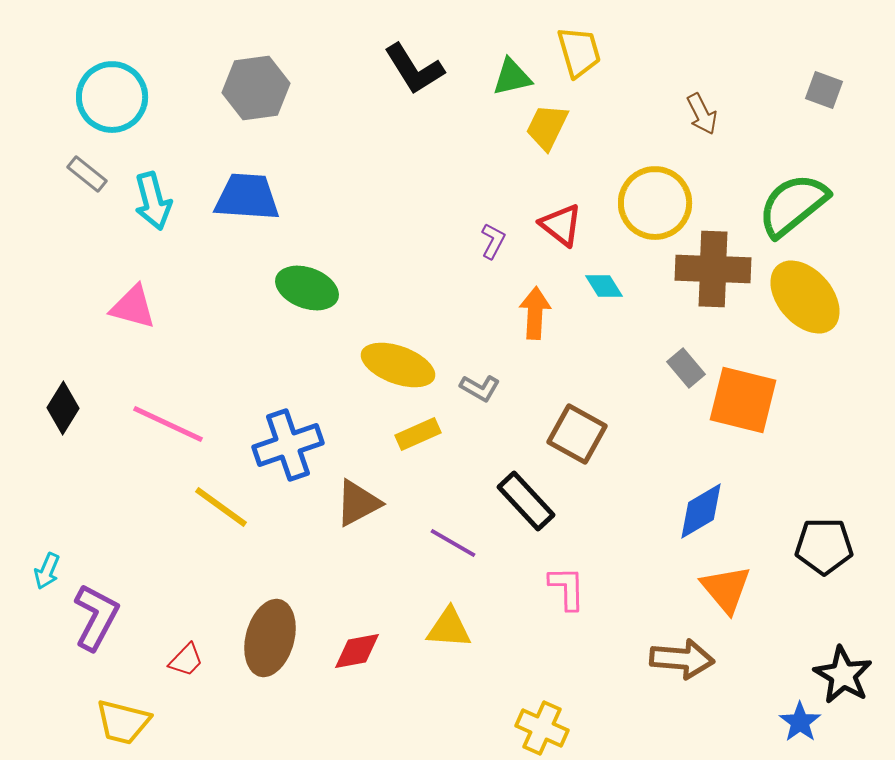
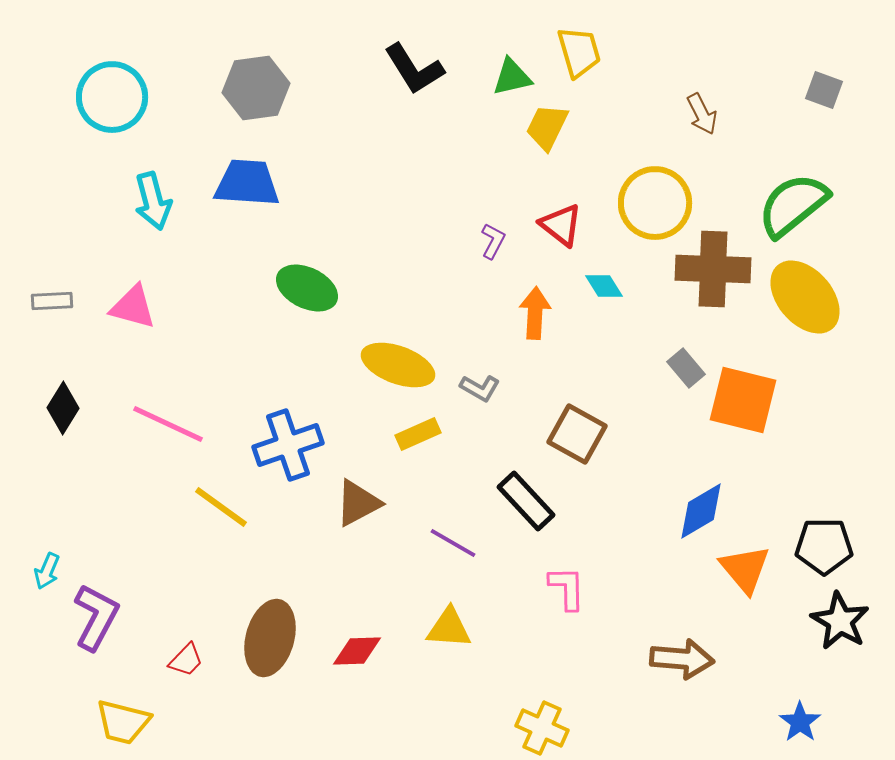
gray rectangle at (87, 174): moved 35 px left, 127 px down; rotated 42 degrees counterclockwise
blue trapezoid at (247, 197): moved 14 px up
green ellipse at (307, 288): rotated 6 degrees clockwise
orange triangle at (726, 589): moved 19 px right, 20 px up
red diamond at (357, 651): rotated 9 degrees clockwise
black star at (843, 675): moved 3 px left, 54 px up
